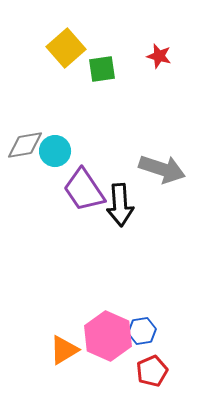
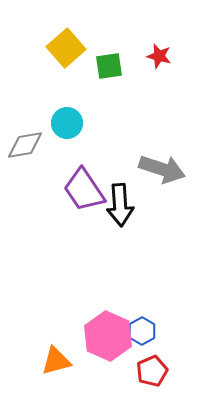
green square: moved 7 px right, 3 px up
cyan circle: moved 12 px right, 28 px up
blue hexagon: rotated 20 degrees counterclockwise
orange triangle: moved 8 px left, 11 px down; rotated 16 degrees clockwise
